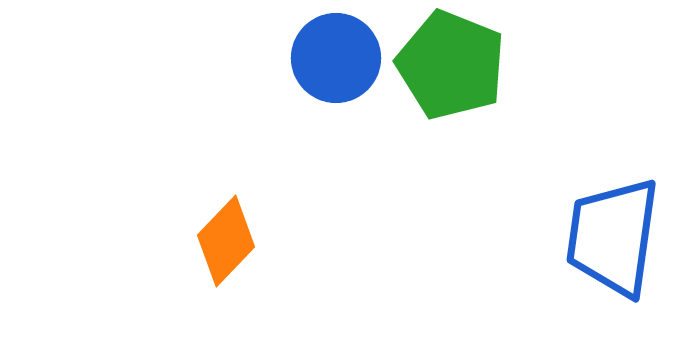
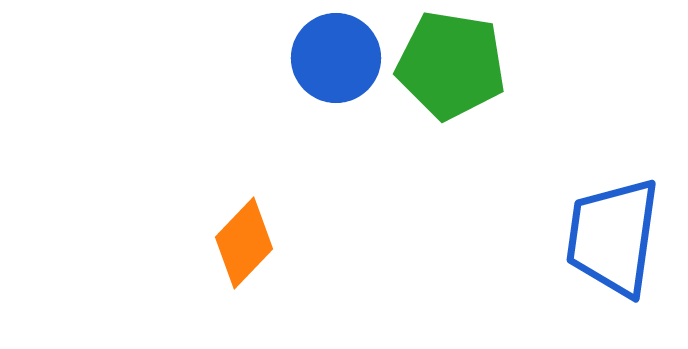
green pentagon: rotated 13 degrees counterclockwise
orange diamond: moved 18 px right, 2 px down
